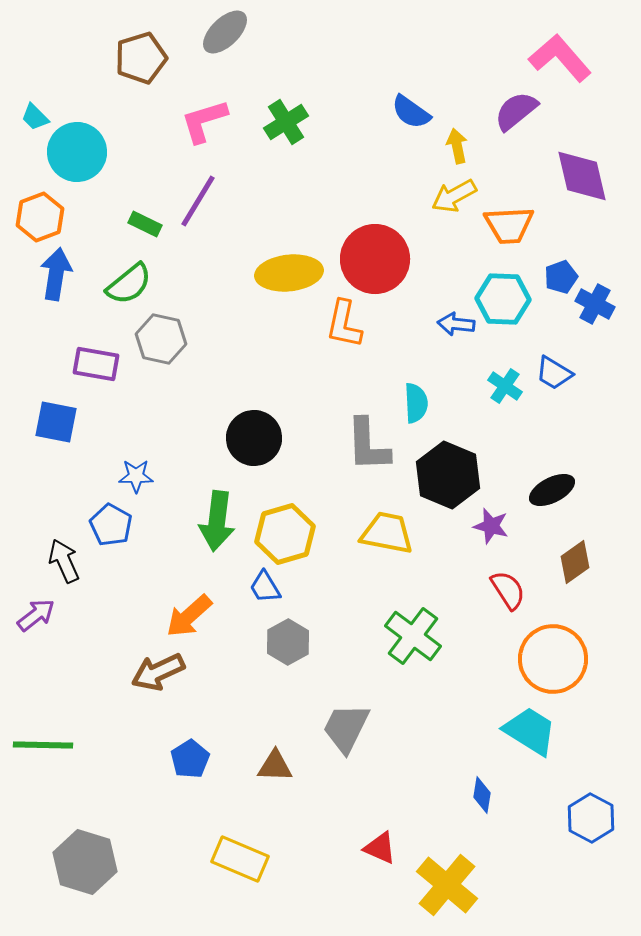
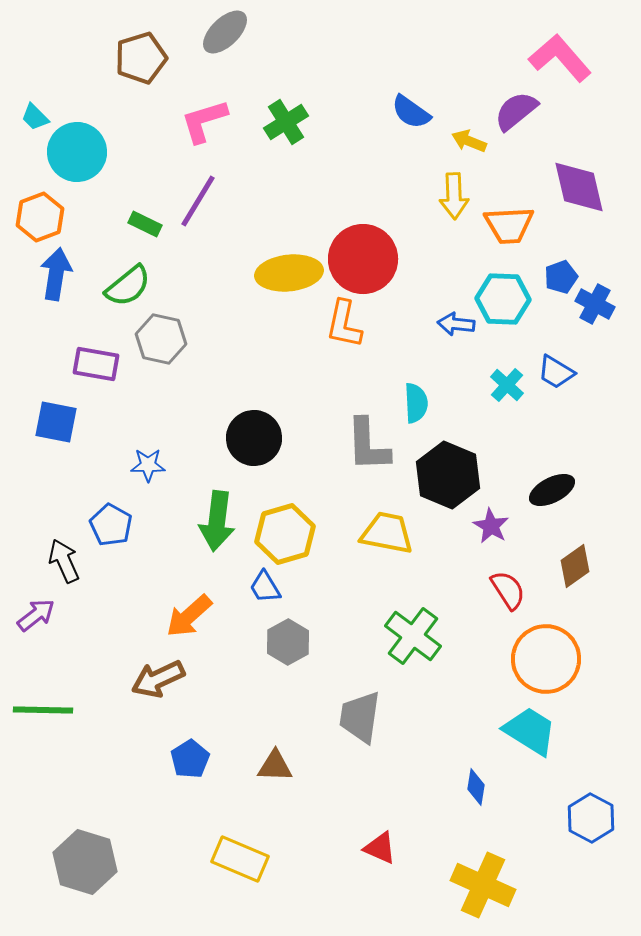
yellow arrow at (457, 146): moved 12 px right, 5 px up; rotated 56 degrees counterclockwise
purple diamond at (582, 176): moved 3 px left, 11 px down
yellow arrow at (454, 196): rotated 63 degrees counterclockwise
red circle at (375, 259): moved 12 px left
green semicircle at (129, 284): moved 1 px left, 2 px down
blue trapezoid at (554, 373): moved 2 px right, 1 px up
cyan cross at (505, 386): moved 2 px right, 1 px up; rotated 8 degrees clockwise
blue star at (136, 476): moved 12 px right, 11 px up
purple star at (491, 526): rotated 15 degrees clockwise
brown diamond at (575, 562): moved 4 px down
orange circle at (553, 659): moved 7 px left
brown arrow at (158, 672): moved 7 px down
gray trapezoid at (346, 728): moved 14 px right, 11 px up; rotated 18 degrees counterclockwise
green line at (43, 745): moved 35 px up
blue diamond at (482, 795): moved 6 px left, 8 px up
yellow cross at (447, 885): moved 36 px right; rotated 16 degrees counterclockwise
